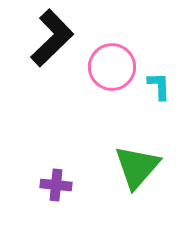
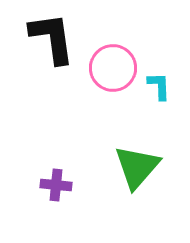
black L-shape: rotated 54 degrees counterclockwise
pink circle: moved 1 px right, 1 px down
